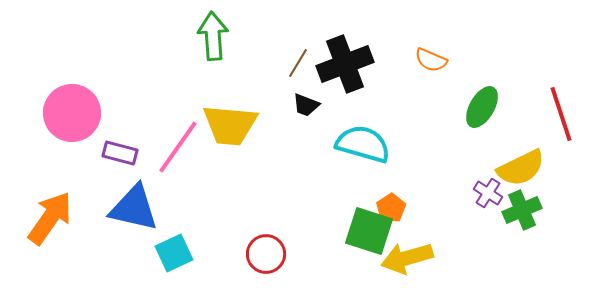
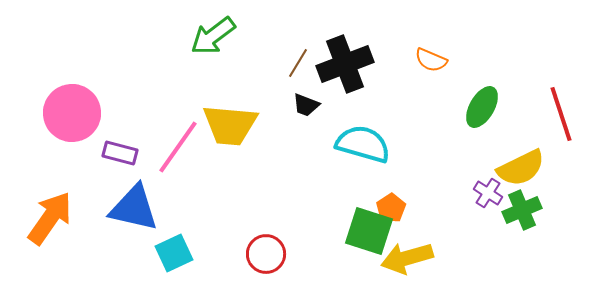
green arrow: rotated 123 degrees counterclockwise
